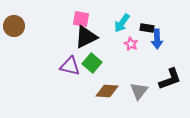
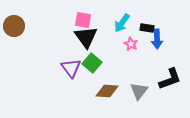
pink square: moved 2 px right, 1 px down
black triangle: rotated 40 degrees counterclockwise
purple triangle: moved 1 px right, 2 px down; rotated 40 degrees clockwise
